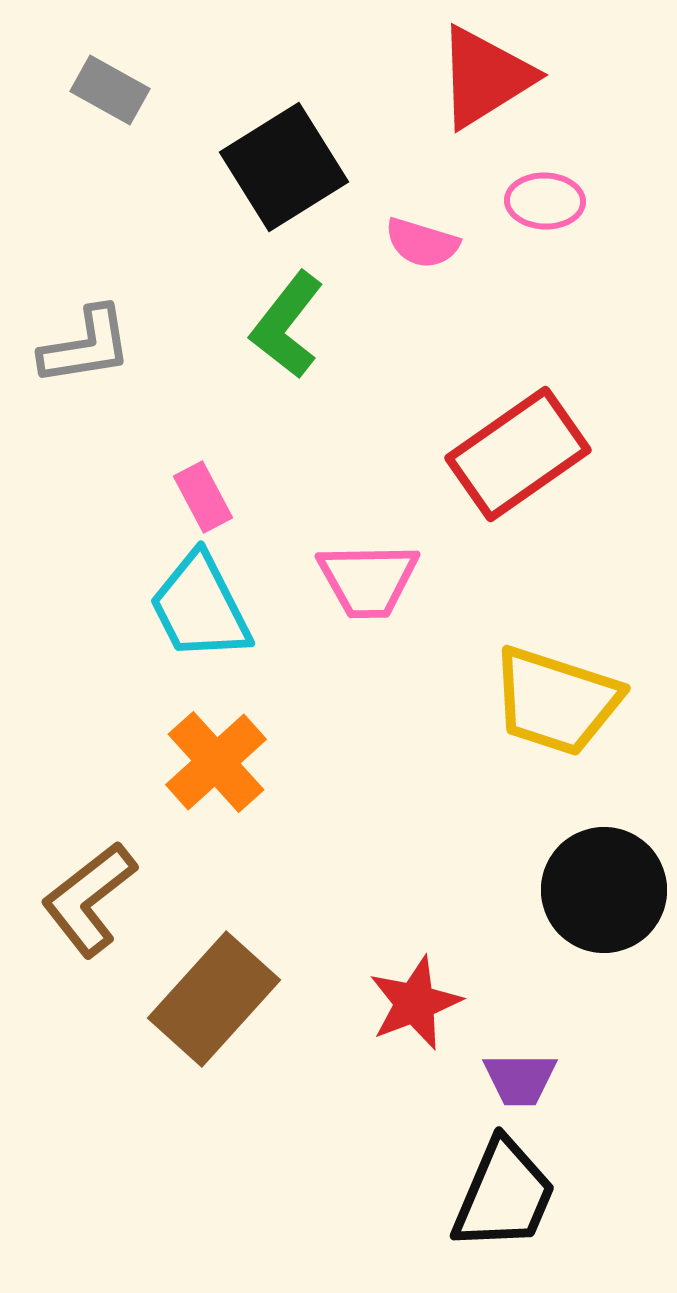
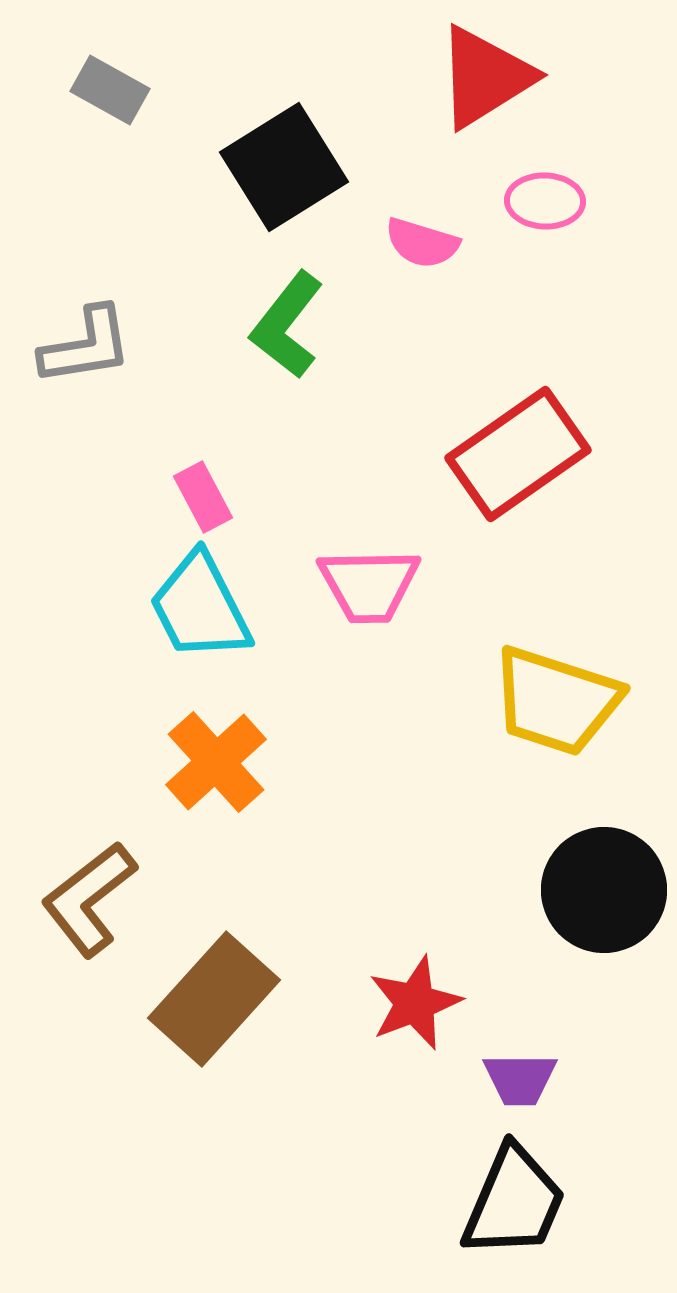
pink trapezoid: moved 1 px right, 5 px down
black trapezoid: moved 10 px right, 7 px down
